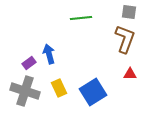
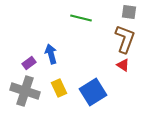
green line: rotated 20 degrees clockwise
blue arrow: moved 2 px right
red triangle: moved 7 px left, 9 px up; rotated 32 degrees clockwise
